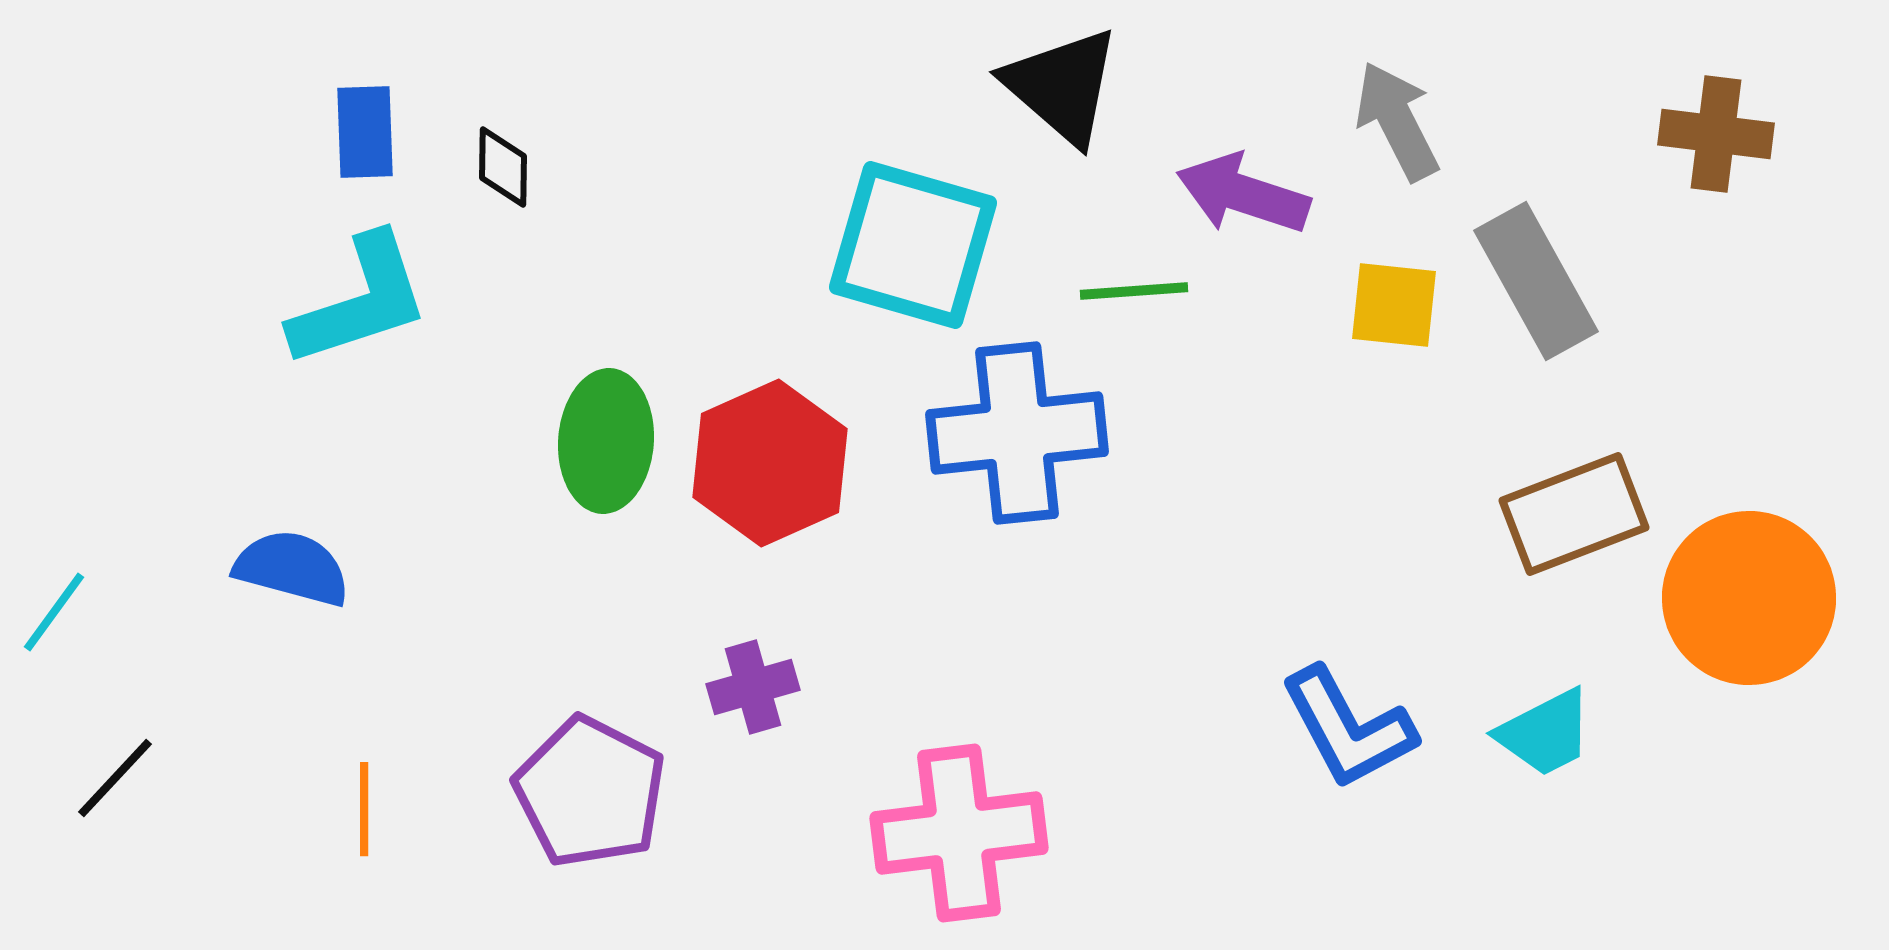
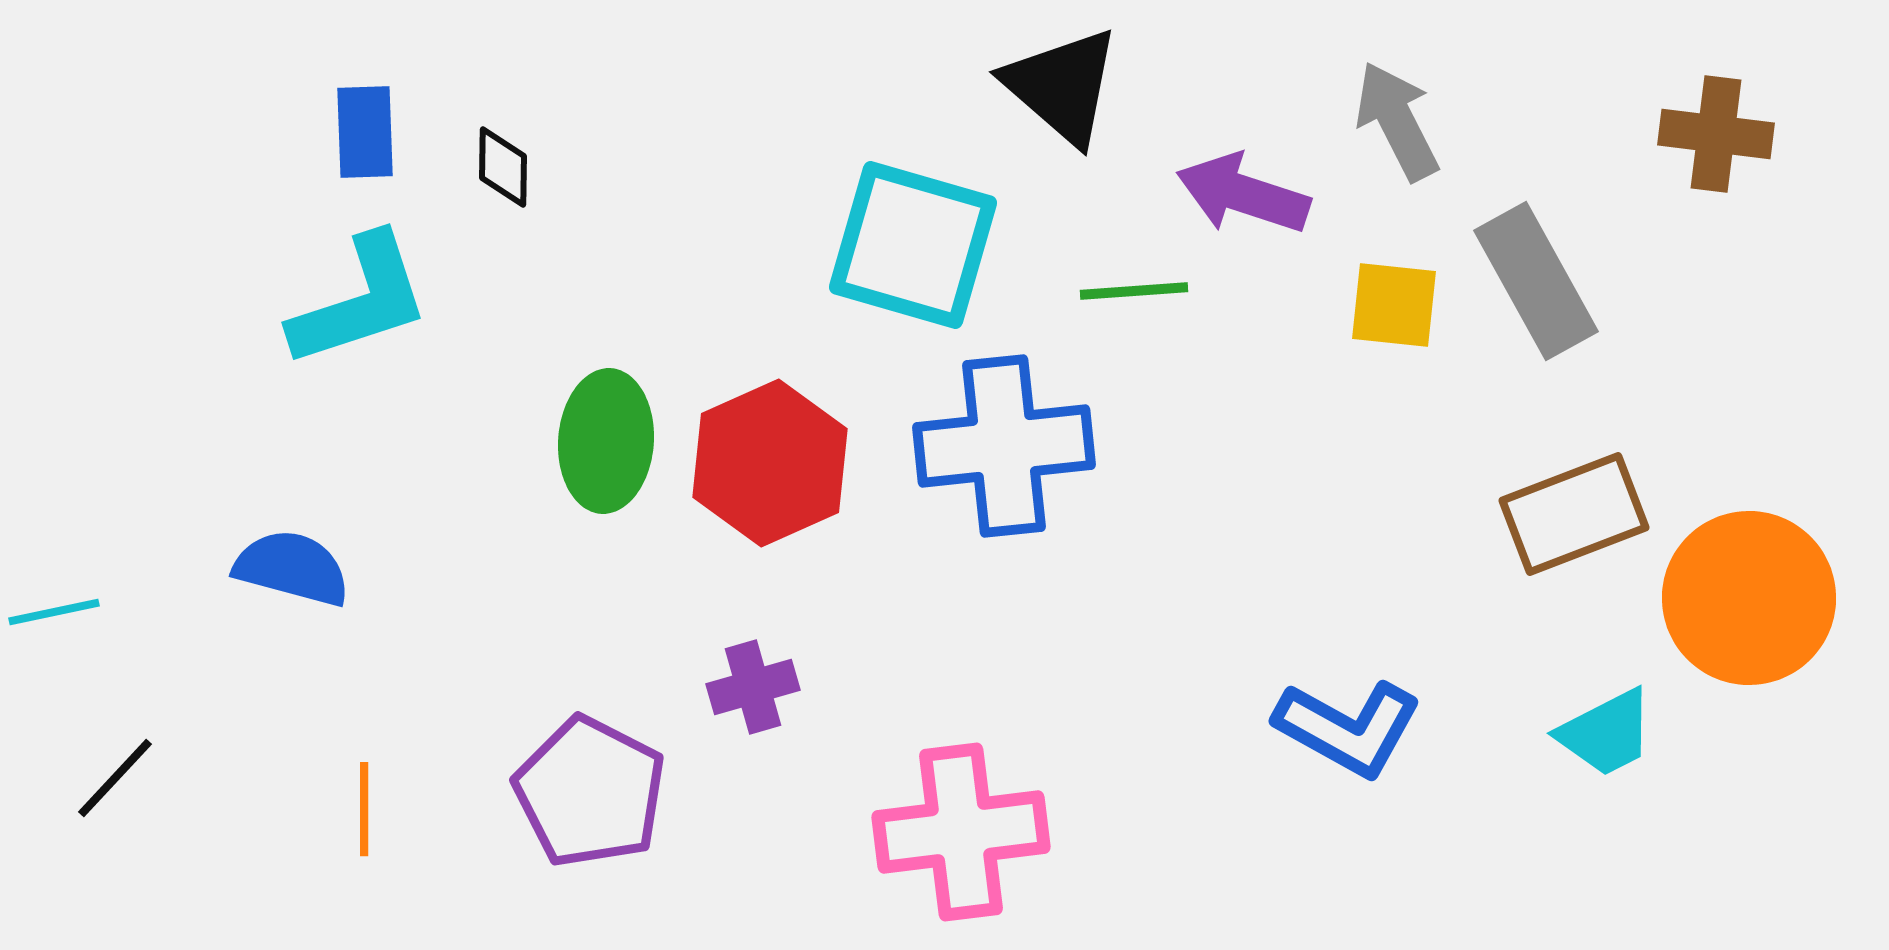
blue cross: moved 13 px left, 13 px down
cyan line: rotated 42 degrees clockwise
blue L-shape: rotated 33 degrees counterclockwise
cyan trapezoid: moved 61 px right
pink cross: moved 2 px right, 1 px up
